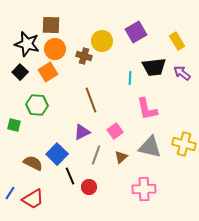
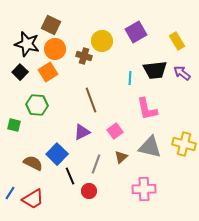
brown square: rotated 24 degrees clockwise
black trapezoid: moved 1 px right, 3 px down
gray line: moved 9 px down
red circle: moved 4 px down
